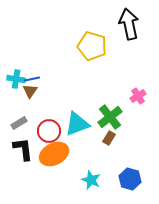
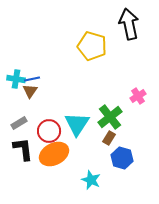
cyan triangle: rotated 36 degrees counterclockwise
blue hexagon: moved 8 px left, 21 px up
